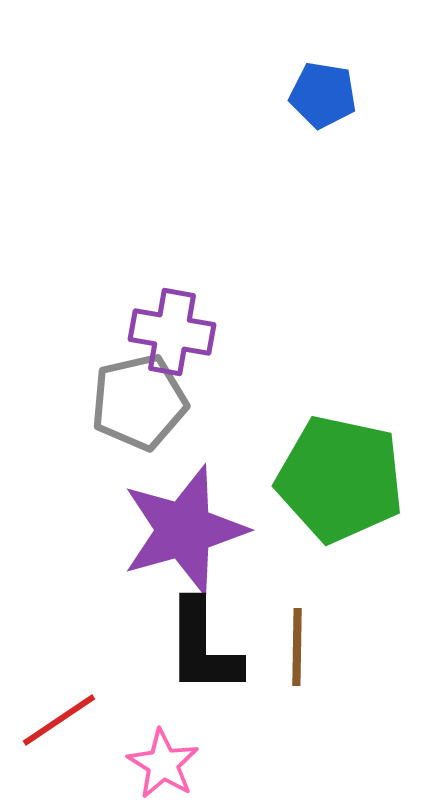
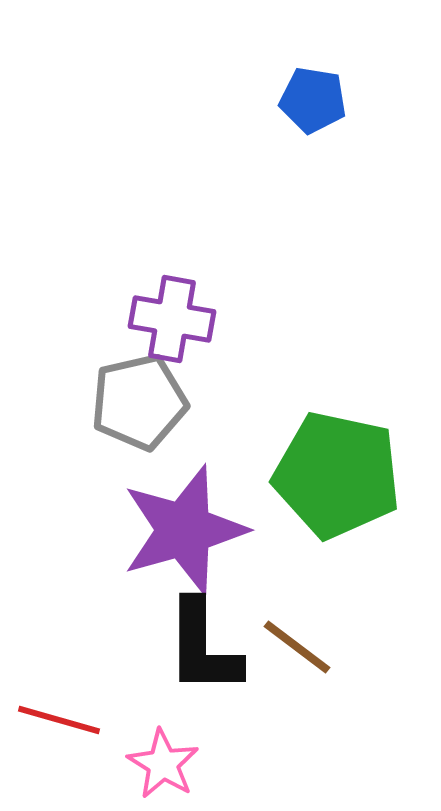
blue pentagon: moved 10 px left, 5 px down
purple cross: moved 13 px up
green pentagon: moved 3 px left, 4 px up
brown line: rotated 54 degrees counterclockwise
red line: rotated 50 degrees clockwise
